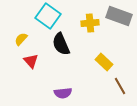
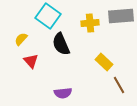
gray rectangle: moved 2 px right; rotated 25 degrees counterclockwise
brown line: moved 1 px left, 1 px up
